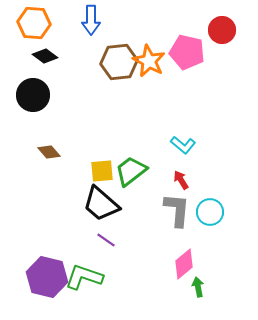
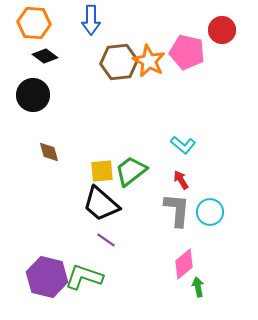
brown diamond: rotated 25 degrees clockwise
